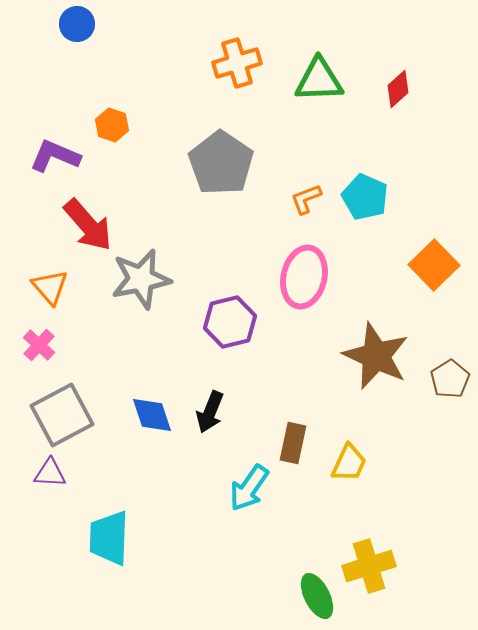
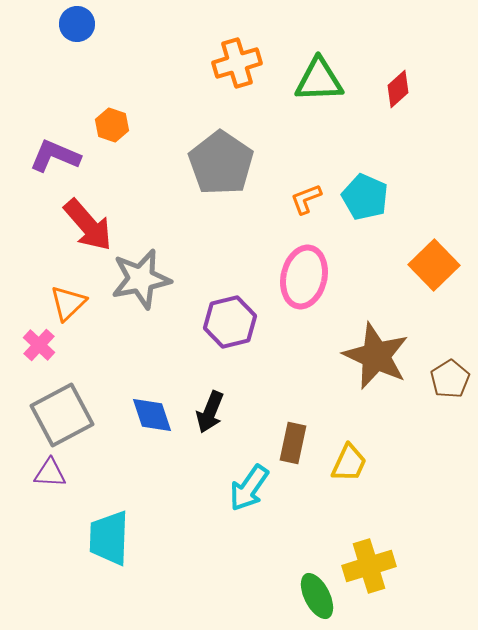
orange triangle: moved 18 px right, 16 px down; rotated 27 degrees clockwise
